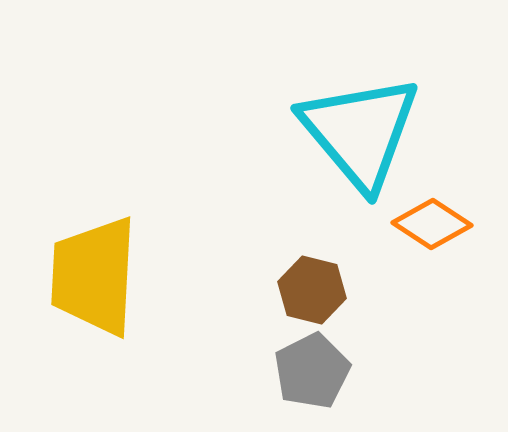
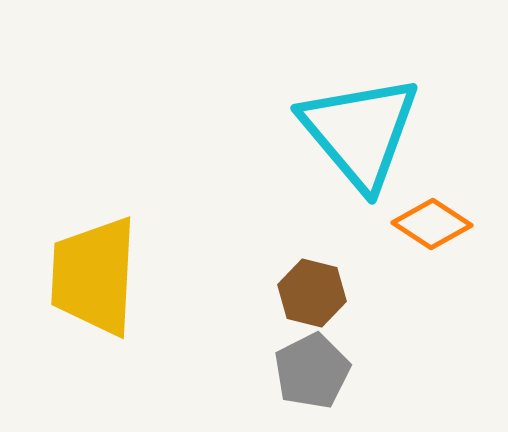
brown hexagon: moved 3 px down
